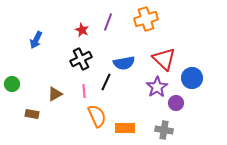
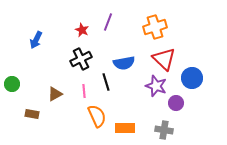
orange cross: moved 9 px right, 8 px down
black line: rotated 42 degrees counterclockwise
purple star: moved 1 px left, 1 px up; rotated 20 degrees counterclockwise
